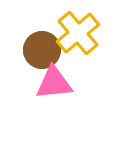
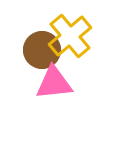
yellow cross: moved 8 px left, 3 px down
